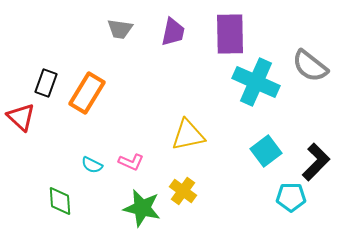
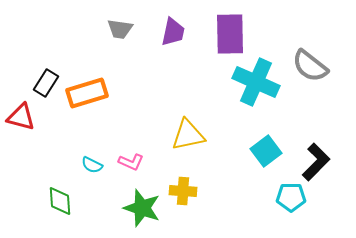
black rectangle: rotated 12 degrees clockwise
orange rectangle: rotated 42 degrees clockwise
red triangle: rotated 28 degrees counterclockwise
yellow cross: rotated 32 degrees counterclockwise
green star: rotated 6 degrees clockwise
